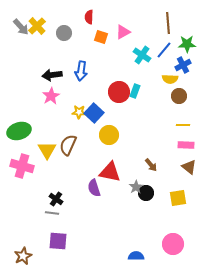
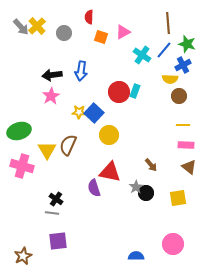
green star: rotated 18 degrees clockwise
purple square: rotated 12 degrees counterclockwise
